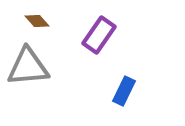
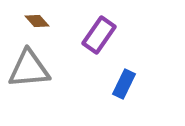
gray triangle: moved 1 px right, 2 px down
blue rectangle: moved 7 px up
